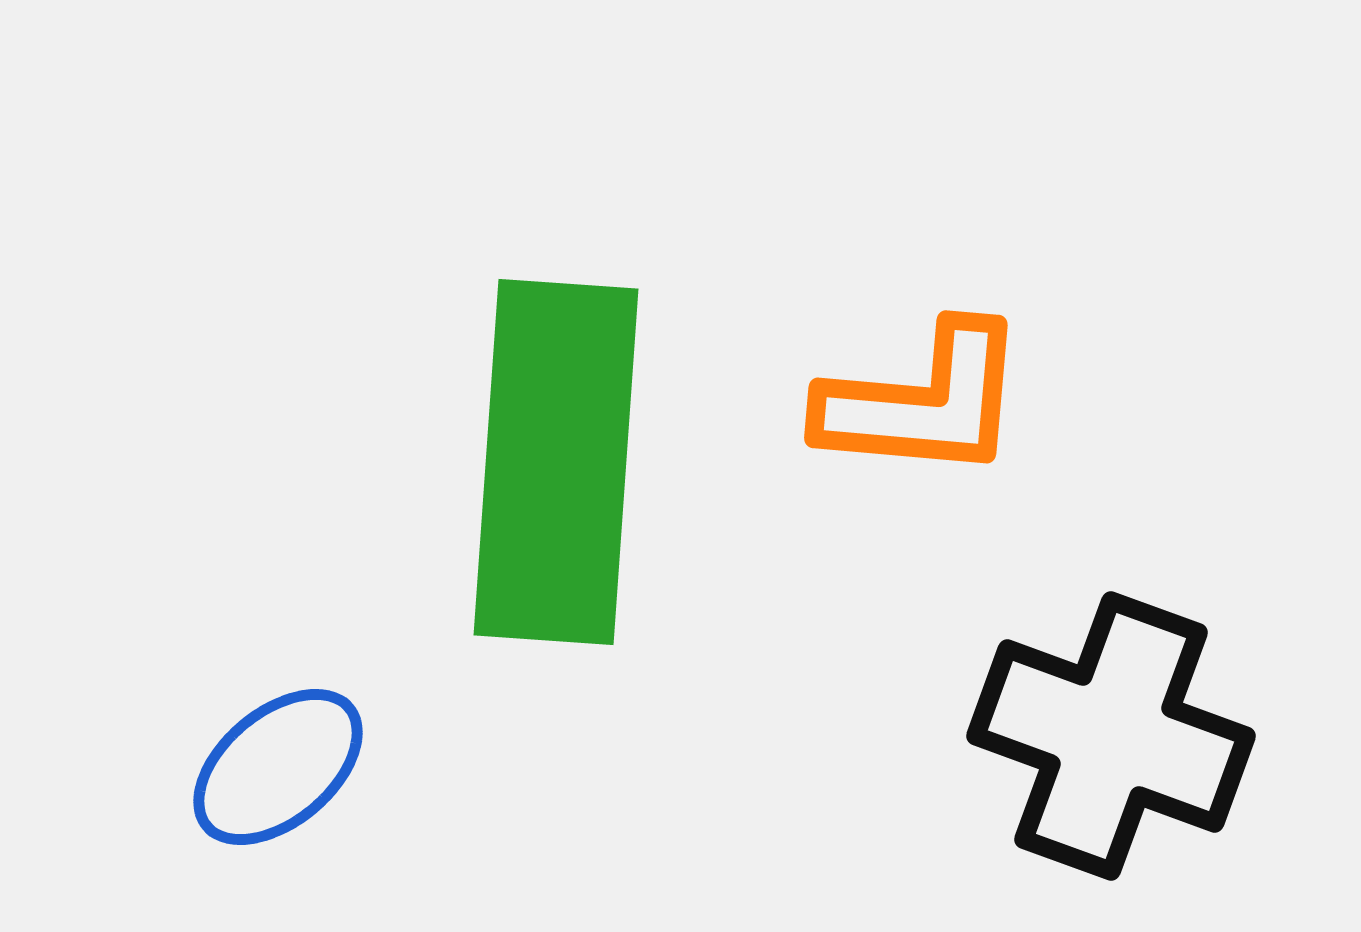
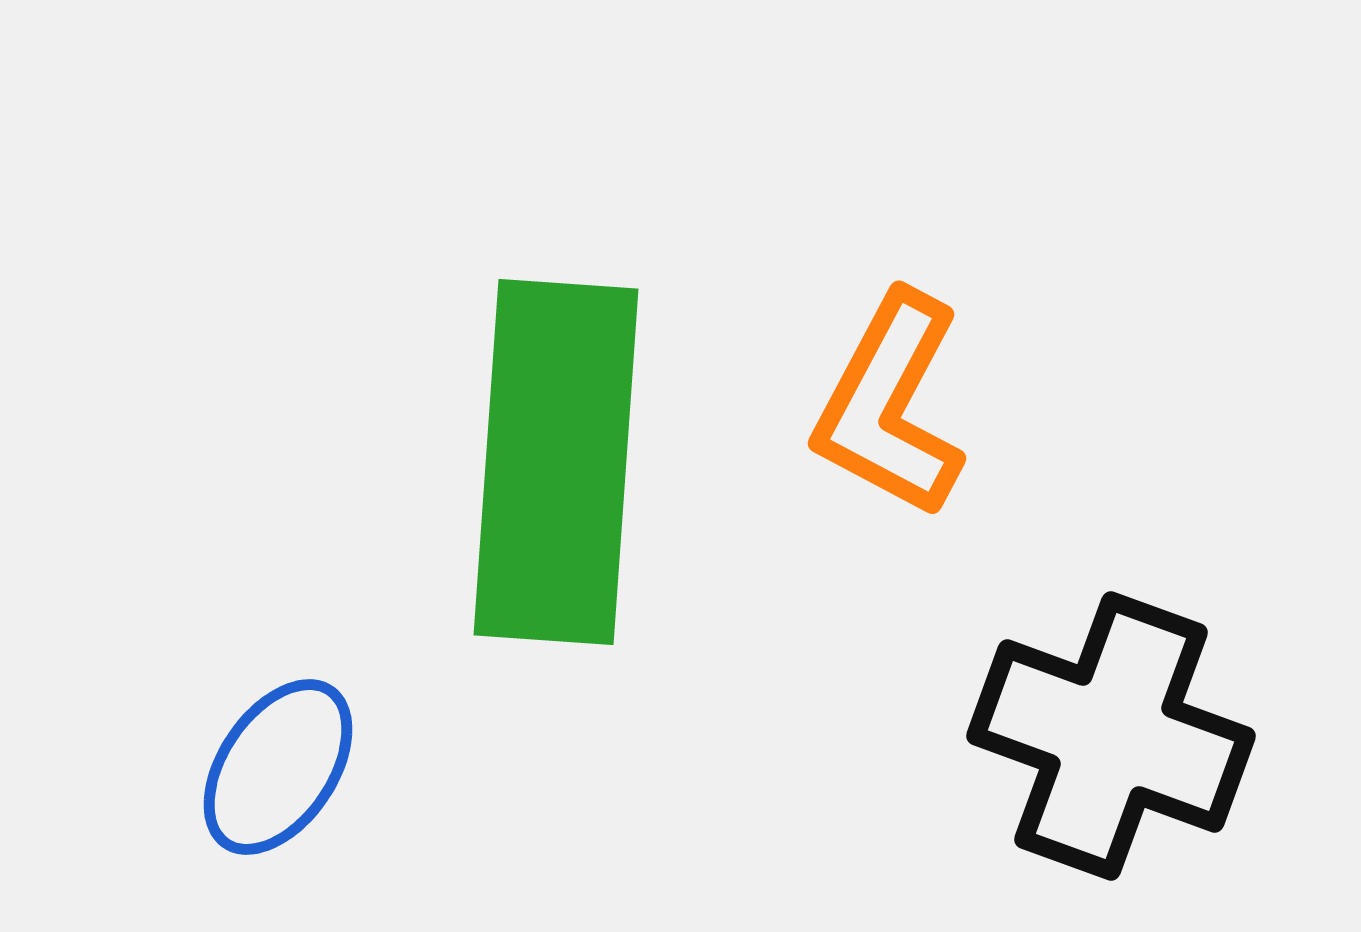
orange L-shape: moved 33 px left, 3 px down; rotated 113 degrees clockwise
blue ellipse: rotated 16 degrees counterclockwise
